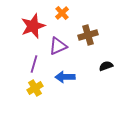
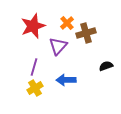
orange cross: moved 5 px right, 10 px down
brown cross: moved 2 px left, 2 px up
purple triangle: rotated 24 degrees counterclockwise
purple line: moved 3 px down
blue arrow: moved 1 px right, 3 px down
